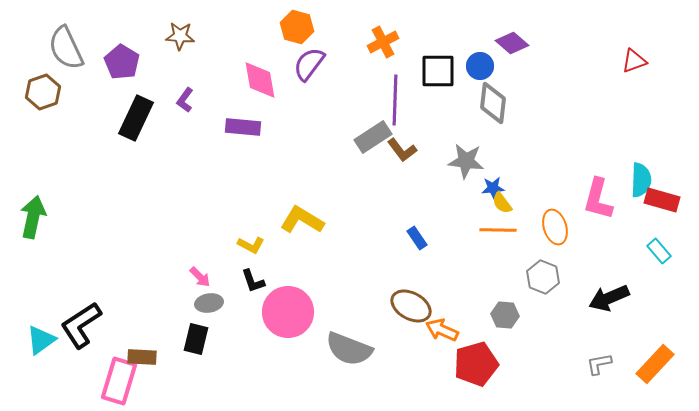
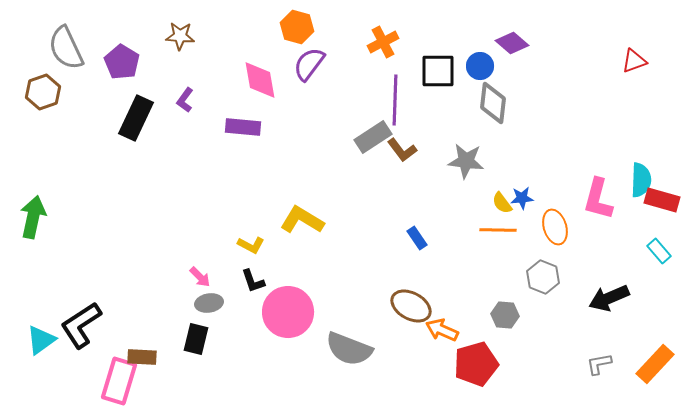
blue star at (493, 188): moved 29 px right, 10 px down
